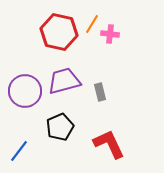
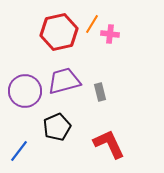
red hexagon: rotated 24 degrees counterclockwise
black pentagon: moved 3 px left
